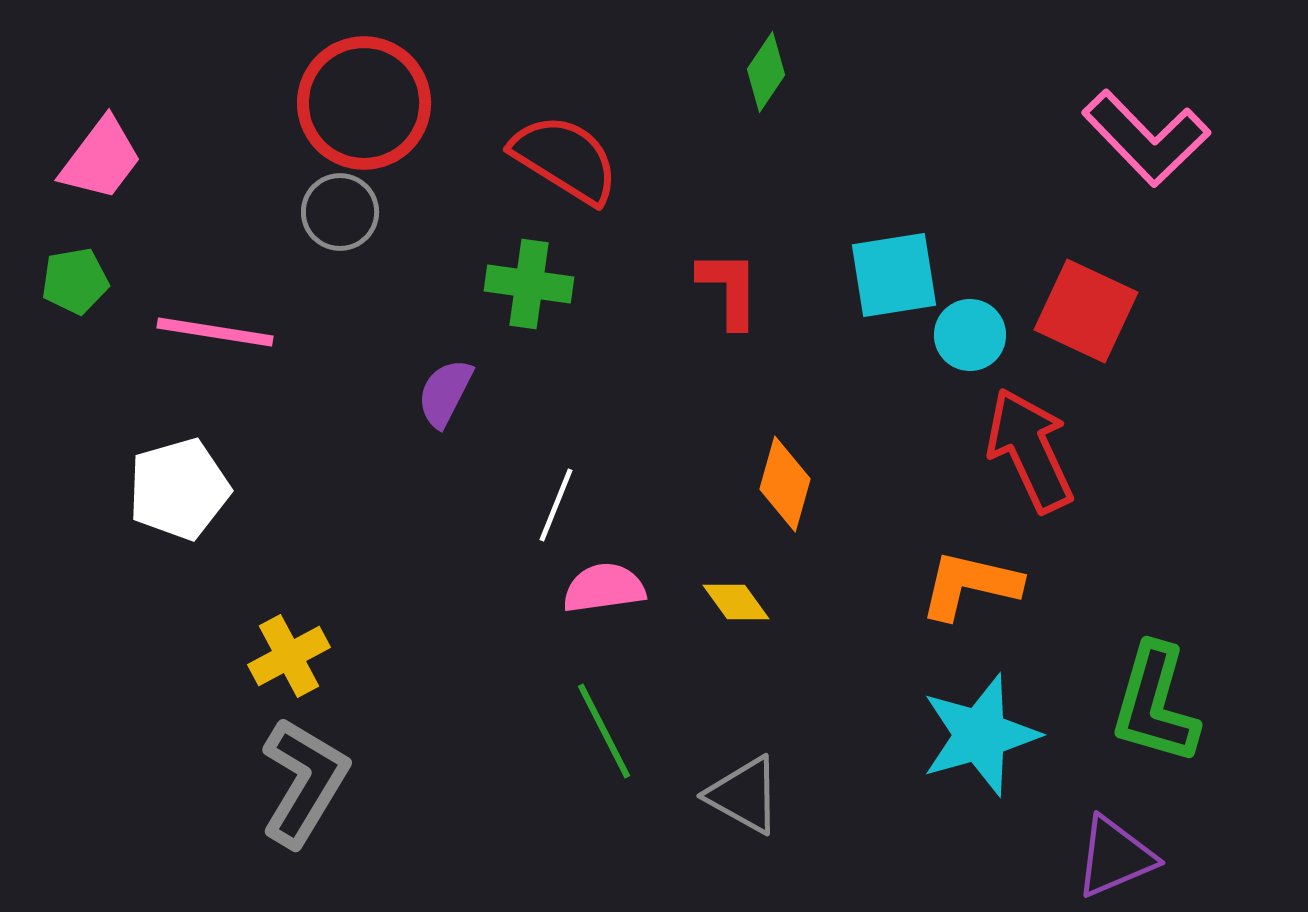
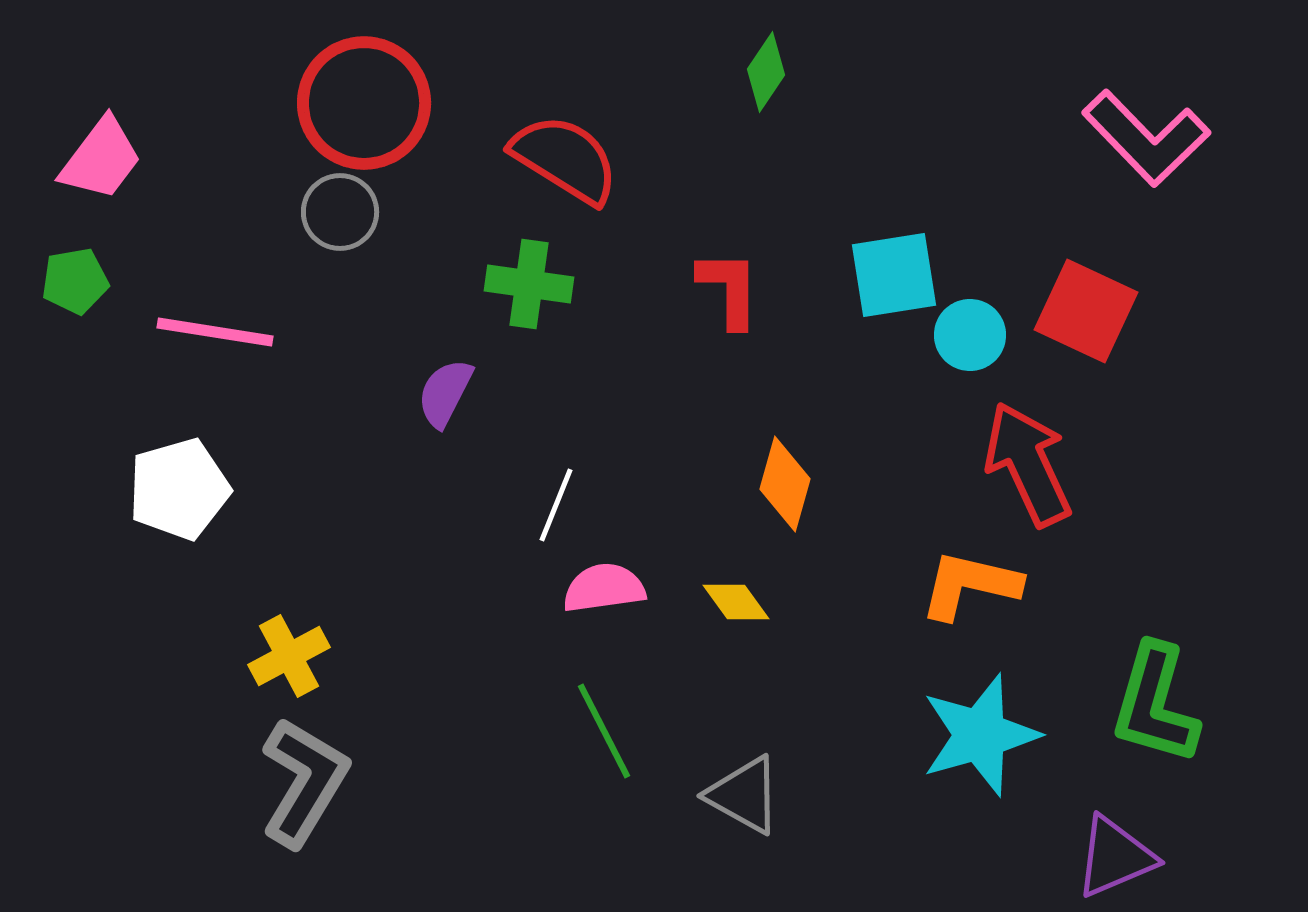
red arrow: moved 2 px left, 14 px down
